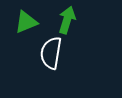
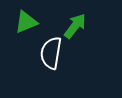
green arrow: moved 8 px right, 6 px down; rotated 20 degrees clockwise
